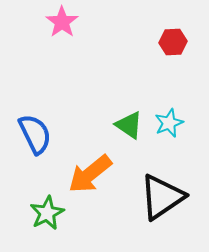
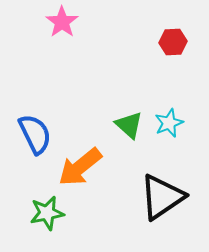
green triangle: rotated 8 degrees clockwise
orange arrow: moved 10 px left, 7 px up
green star: rotated 16 degrees clockwise
